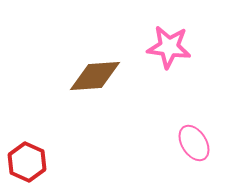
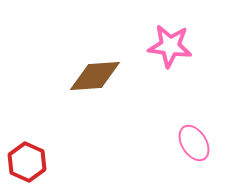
pink star: moved 1 px right, 1 px up
